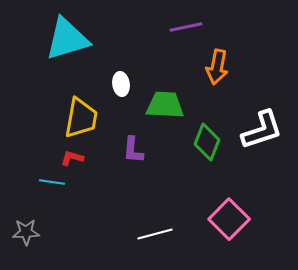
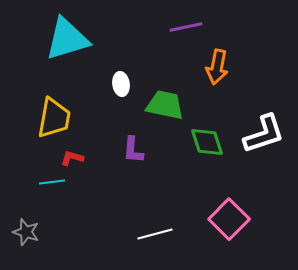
green trapezoid: rotated 9 degrees clockwise
yellow trapezoid: moved 27 px left
white L-shape: moved 2 px right, 4 px down
green diamond: rotated 39 degrees counterclockwise
cyan line: rotated 15 degrees counterclockwise
gray star: rotated 20 degrees clockwise
